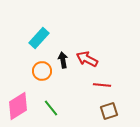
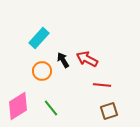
black arrow: rotated 21 degrees counterclockwise
